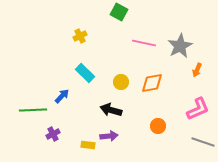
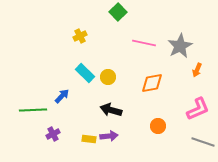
green square: moved 1 px left; rotated 18 degrees clockwise
yellow circle: moved 13 px left, 5 px up
yellow rectangle: moved 1 px right, 6 px up
